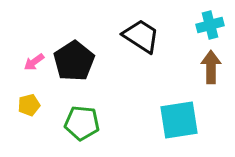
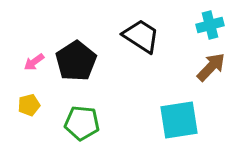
black pentagon: moved 2 px right
brown arrow: rotated 44 degrees clockwise
